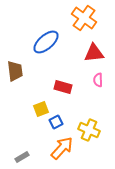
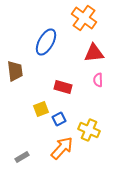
blue ellipse: rotated 20 degrees counterclockwise
blue square: moved 3 px right, 3 px up
